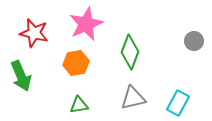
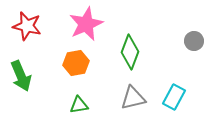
red star: moved 7 px left, 7 px up
cyan rectangle: moved 4 px left, 6 px up
